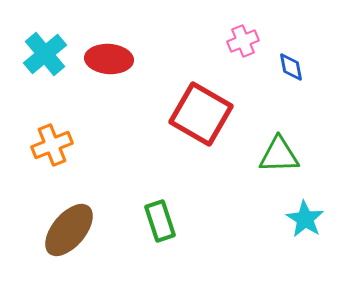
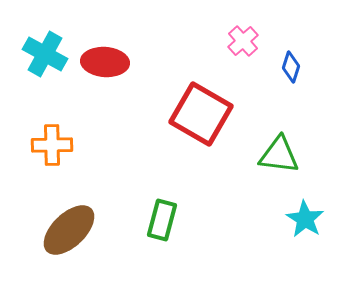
pink cross: rotated 20 degrees counterclockwise
cyan cross: rotated 21 degrees counterclockwise
red ellipse: moved 4 px left, 3 px down
blue diamond: rotated 28 degrees clockwise
orange cross: rotated 21 degrees clockwise
green triangle: rotated 9 degrees clockwise
green rectangle: moved 2 px right, 1 px up; rotated 33 degrees clockwise
brown ellipse: rotated 6 degrees clockwise
